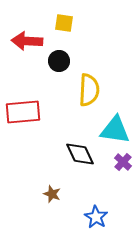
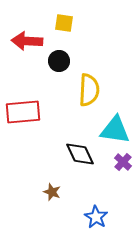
brown star: moved 2 px up
